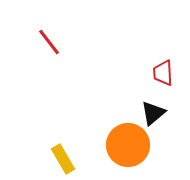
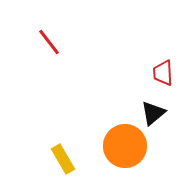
orange circle: moved 3 px left, 1 px down
